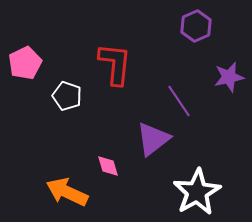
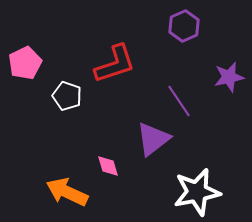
purple hexagon: moved 12 px left
red L-shape: rotated 66 degrees clockwise
white star: rotated 18 degrees clockwise
